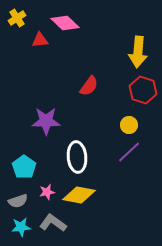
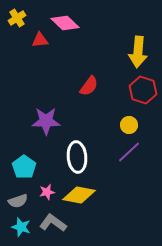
cyan star: rotated 24 degrees clockwise
